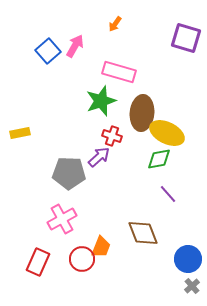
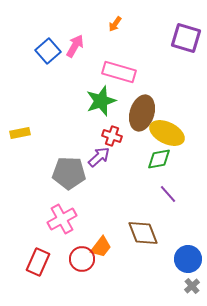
brown ellipse: rotated 12 degrees clockwise
orange trapezoid: rotated 15 degrees clockwise
